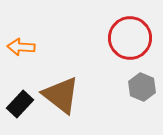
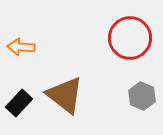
gray hexagon: moved 9 px down
brown triangle: moved 4 px right
black rectangle: moved 1 px left, 1 px up
